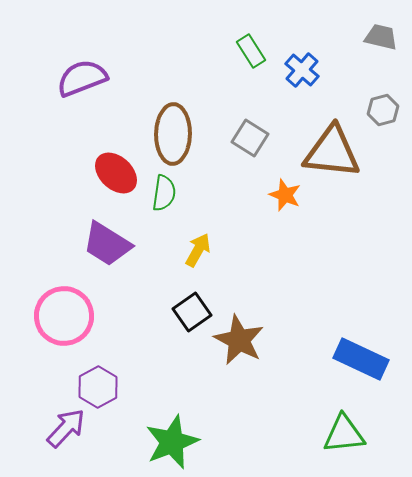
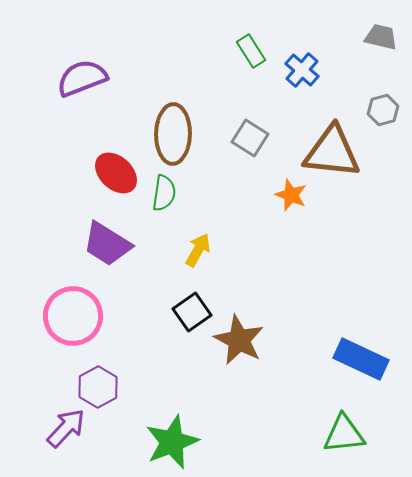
orange star: moved 6 px right
pink circle: moved 9 px right
